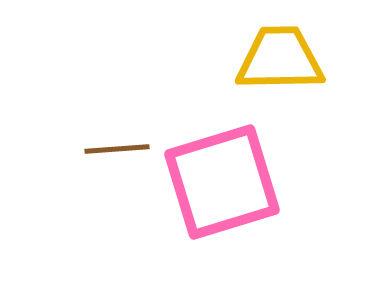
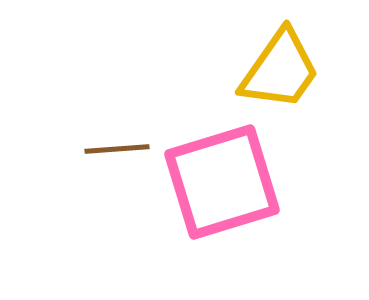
yellow trapezoid: moved 11 px down; rotated 126 degrees clockwise
